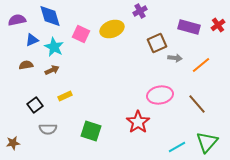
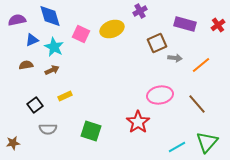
purple rectangle: moved 4 px left, 3 px up
